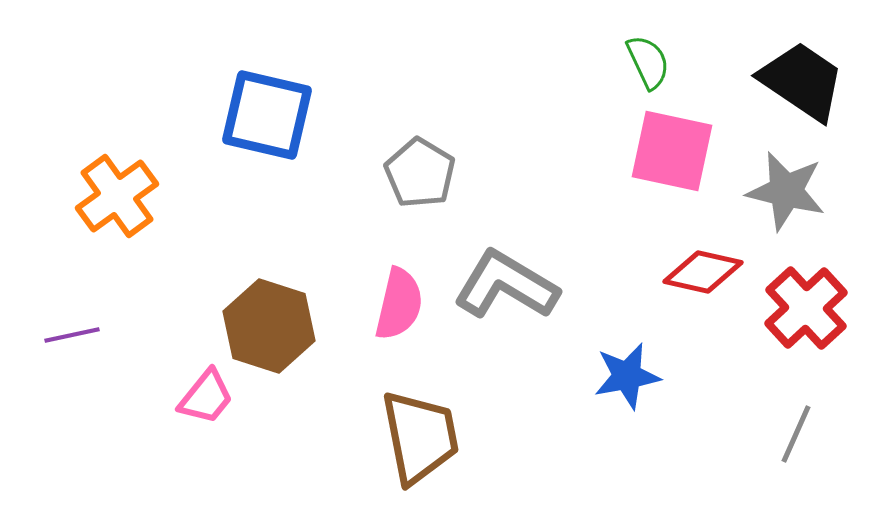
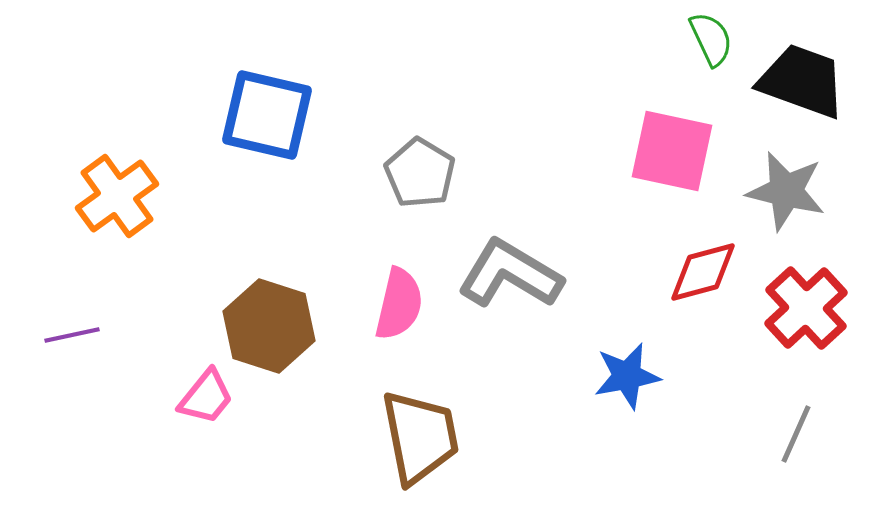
green semicircle: moved 63 px right, 23 px up
black trapezoid: rotated 14 degrees counterclockwise
red diamond: rotated 28 degrees counterclockwise
gray L-shape: moved 4 px right, 11 px up
